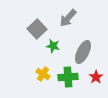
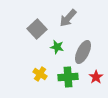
green star: moved 4 px right, 1 px down
yellow cross: moved 3 px left
